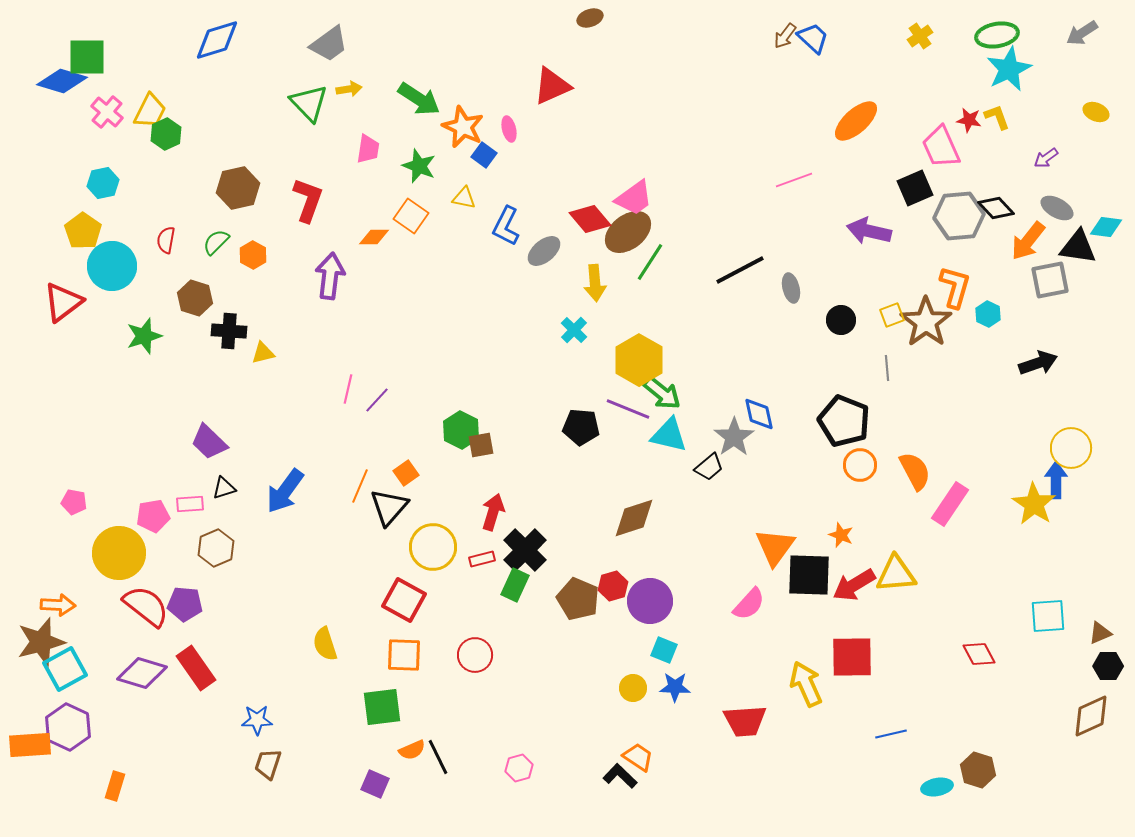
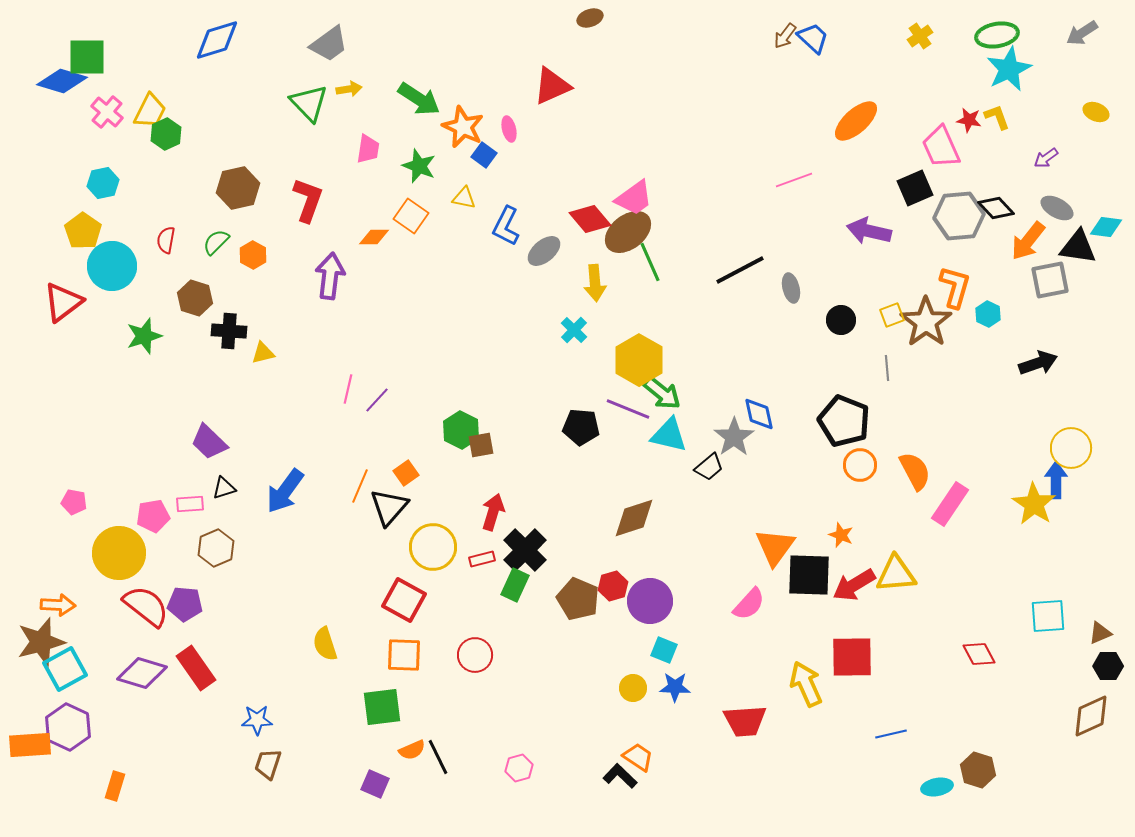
green line at (650, 262): rotated 57 degrees counterclockwise
